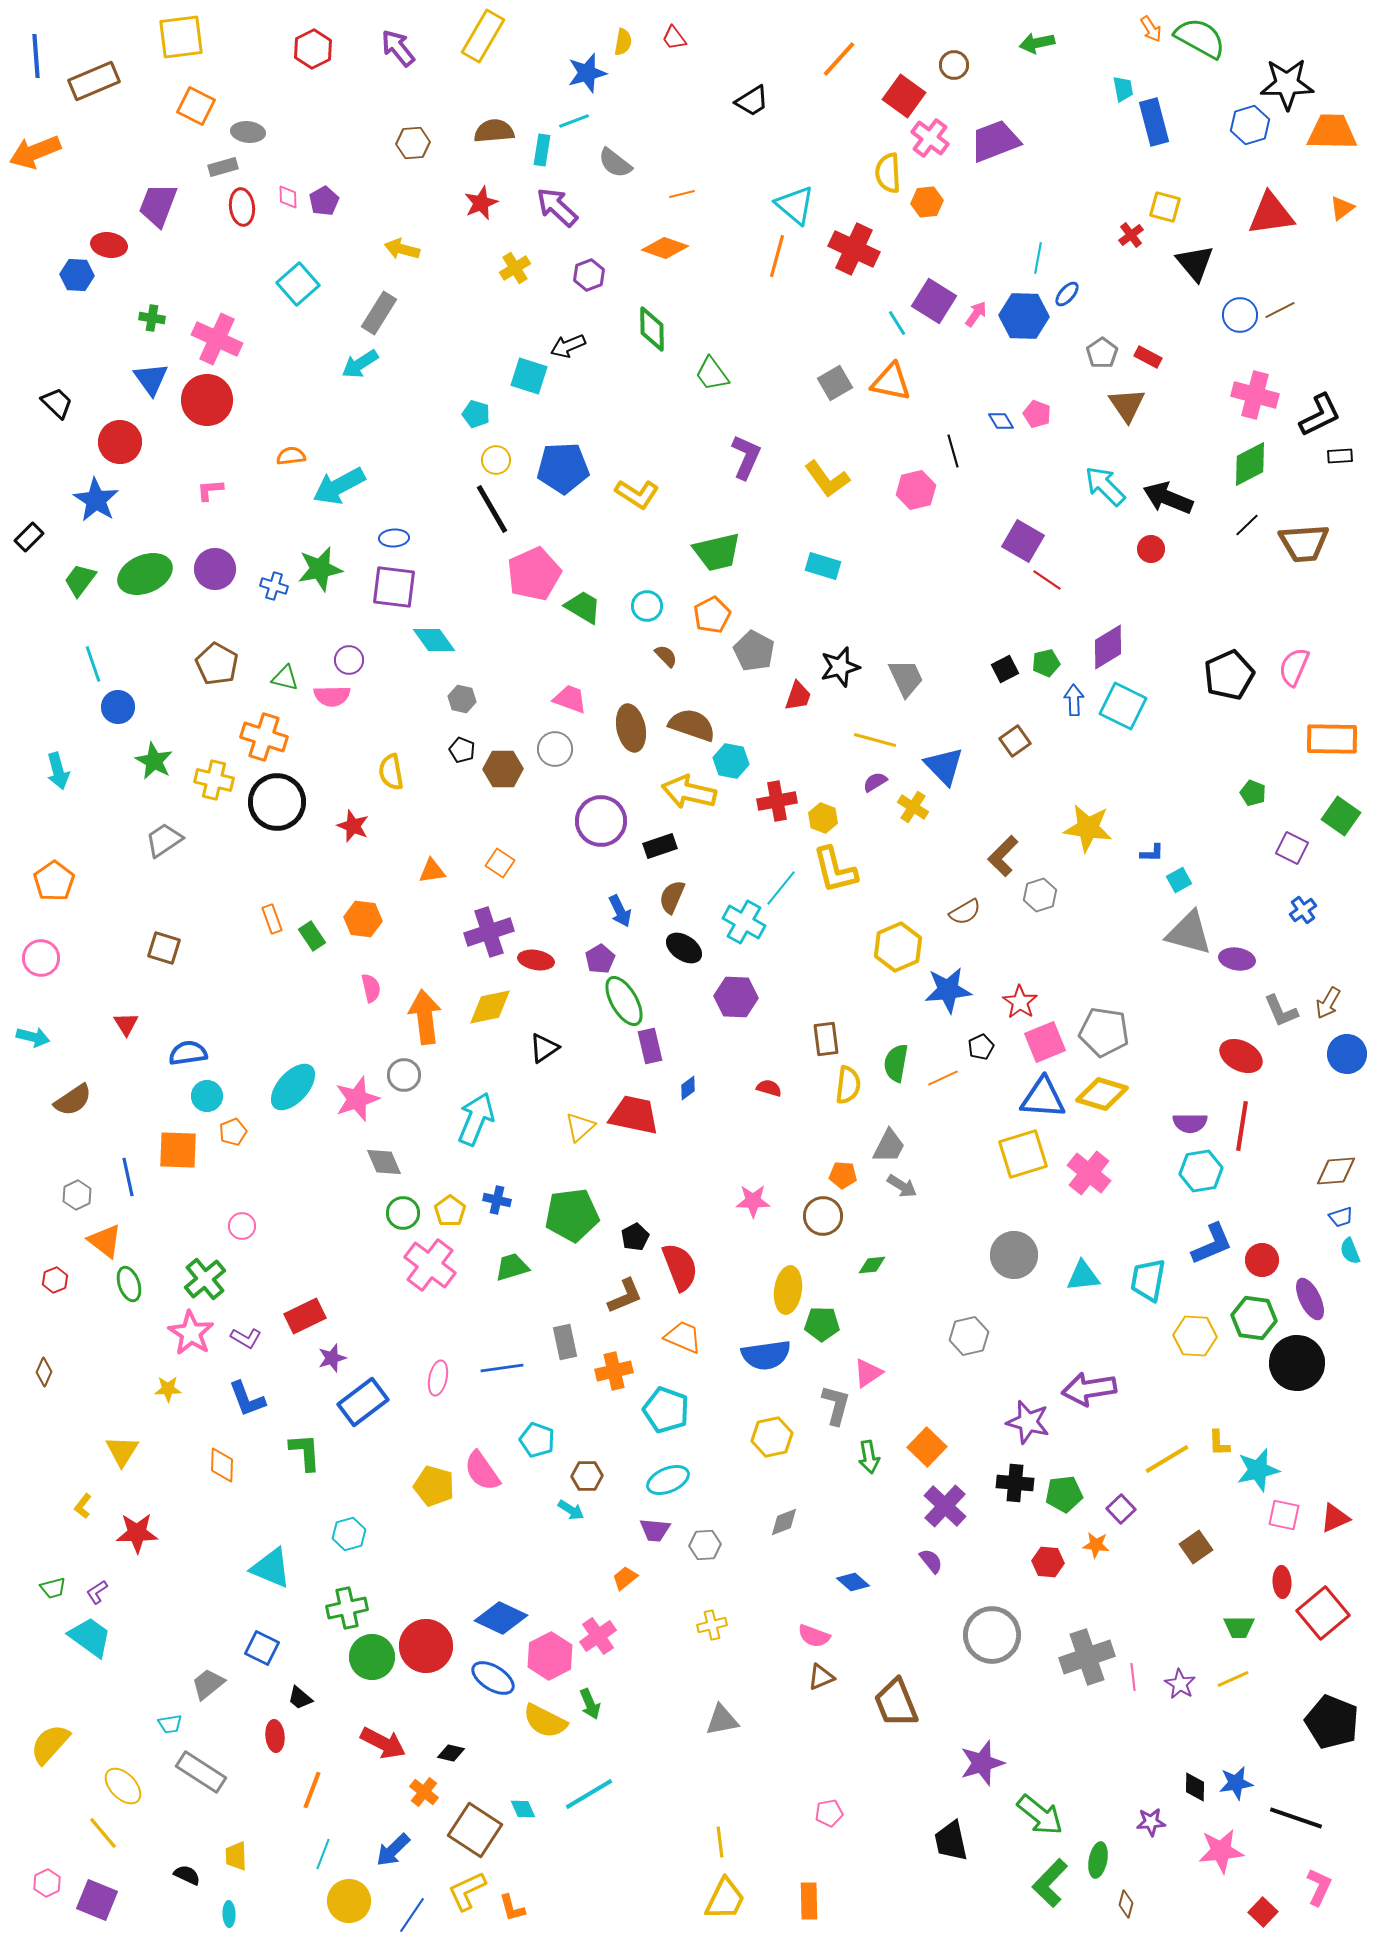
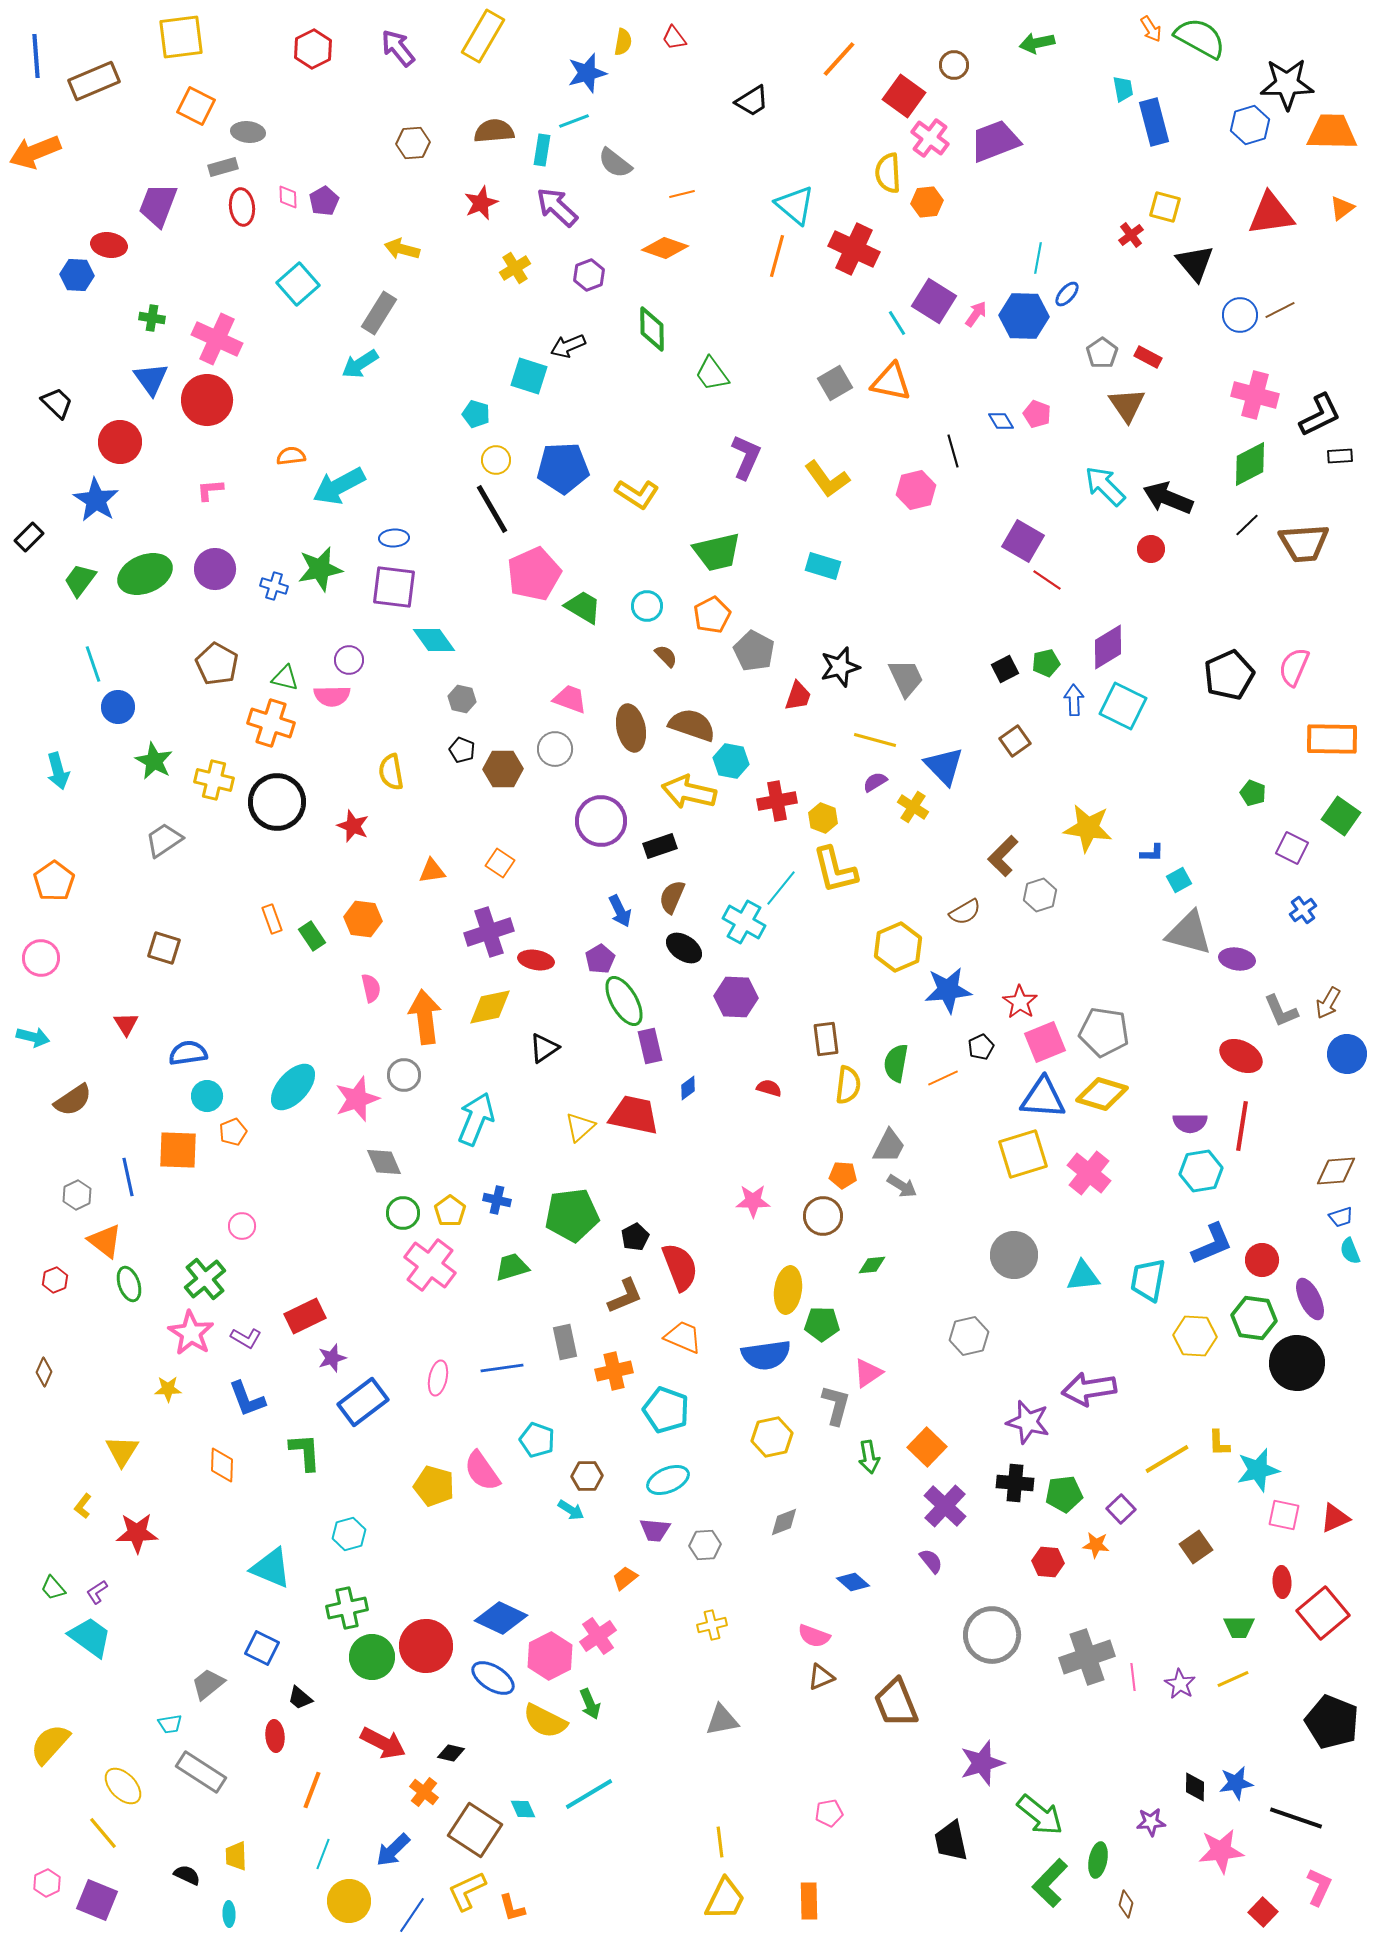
orange cross at (264, 737): moved 7 px right, 14 px up
green trapezoid at (53, 1588): rotated 64 degrees clockwise
